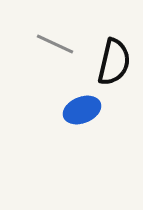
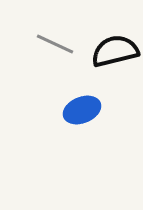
black semicircle: moved 1 px right, 11 px up; rotated 117 degrees counterclockwise
